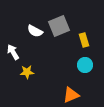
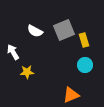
gray square: moved 5 px right, 4 px down
